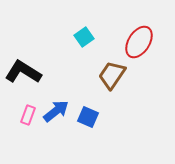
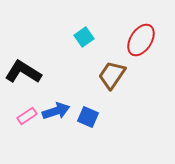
red ellipse: moved 2 px right, 2 px up
blue arrow: rotated 20 degrees clockwise
pink rectangle: moved 1 px left, 1 px down; rotated 36 degrees clockwise
